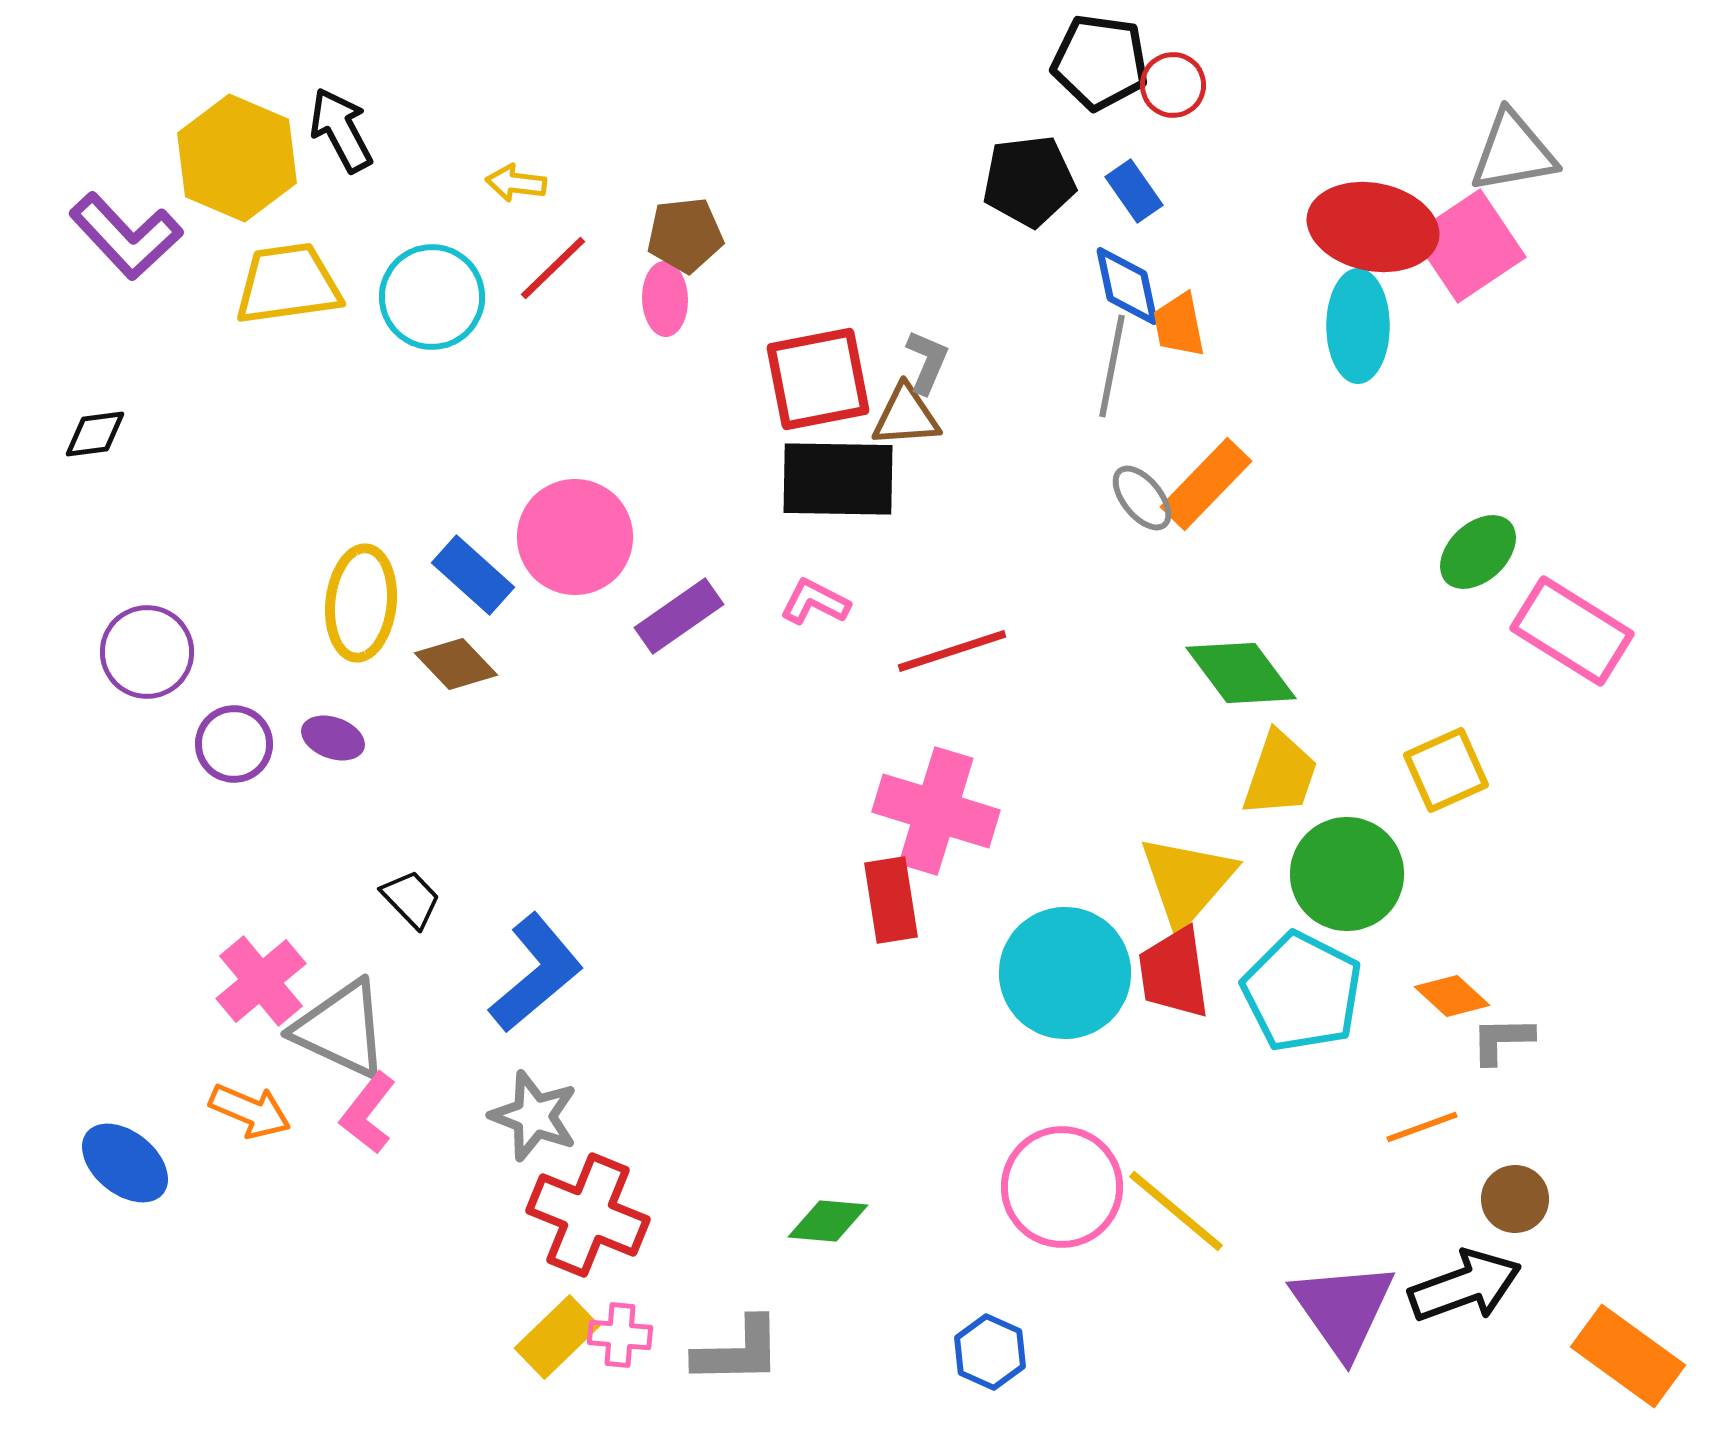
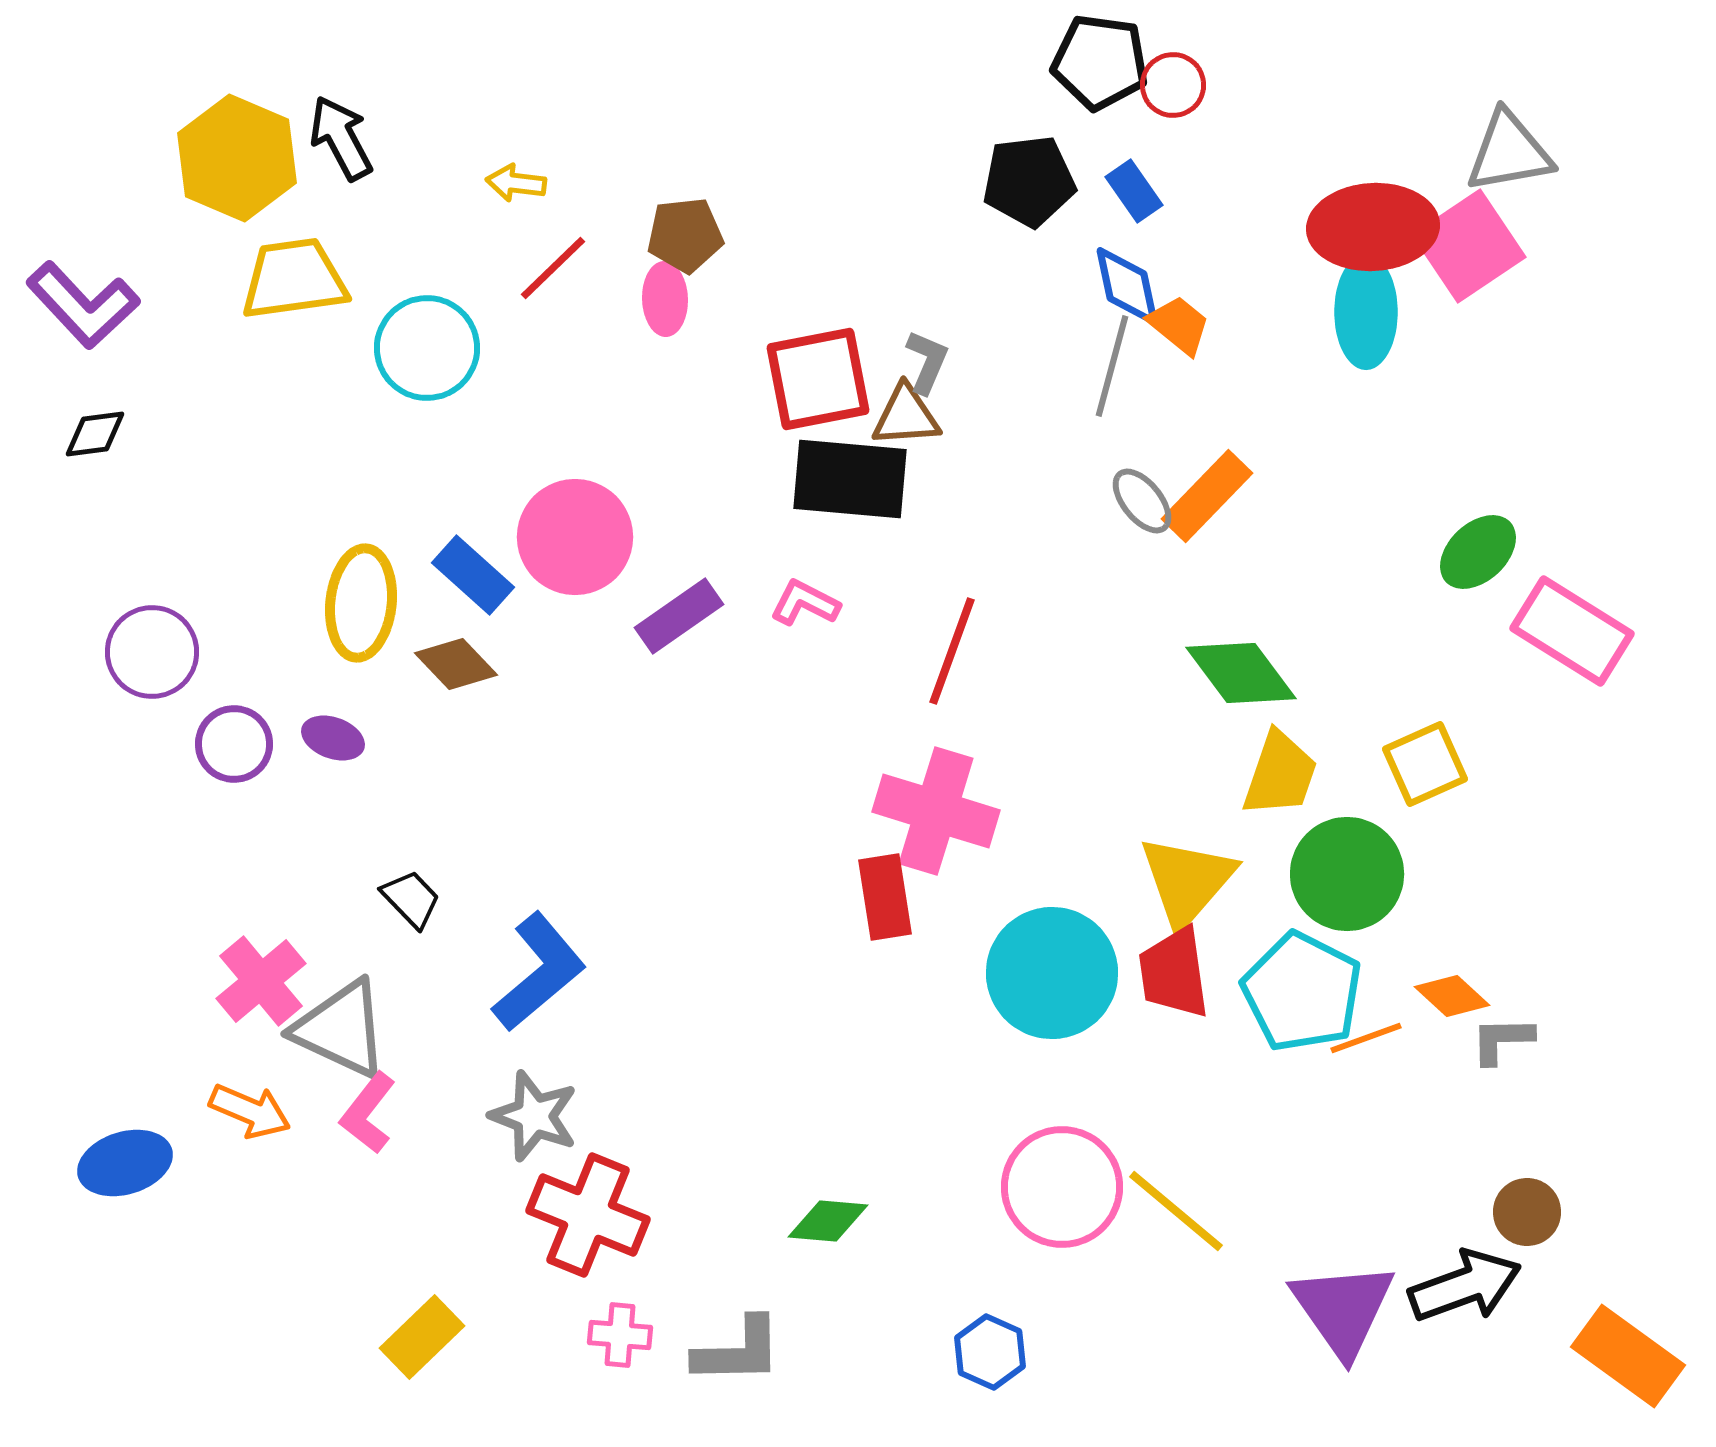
black arrow at (341, 130): moved 8 px down
gray triangle at (1513, 152): moved 4 px left
red ellipse at (1373, 227): rotated 14 degrees counterclockwise
purple L-shape at (126, 236): moved 43 px left, 69 px down
yellow trapezoid at (288, 284): moved 6 px right, 5 px up
cyan circle at (432, 297): moved 5 px left, 51 px down
orange trapezoid at (1179, 325): rotated 140 degrees clockwise
cyan ellipse at (1358, 326): moved 8 px right, 14 px up
gray line at (1112, 366): rotated 4 degrees clockwise
black rectangle at (838, 479): moved 12 px right; rotated 4 degrees clockwise
orange rectangle at (1206, 484): moved 1 px right, 12 px down
gray ellipse at (1142, 498): moved 3 px down
pink L-shape at (815, 602): moved 10 px left, 1 px down
red line at (952, 651): rotated 52 degrees counterclockwise
purple circle at (147, 652): moved 5 px right
yellow square at (1446, 770): moved 21 px left, 6 px up
red rectangle at (891, 900): moved 6 px left, 3 px up
blue L-shape at (536, 973): moved 3 px right, 1 px up
cyan circle at (1065, 973): moved 13 px left
orange line at (1422, 1127): moved 56 px left, 89 px up
blue ellipse at (125, 1163): rotated 56 degrees counterclockwise
brown circle at (1515, 1199): moved 12 px right, 13 px down
yellow rectangle at (557, 1337): moved 135 px left
